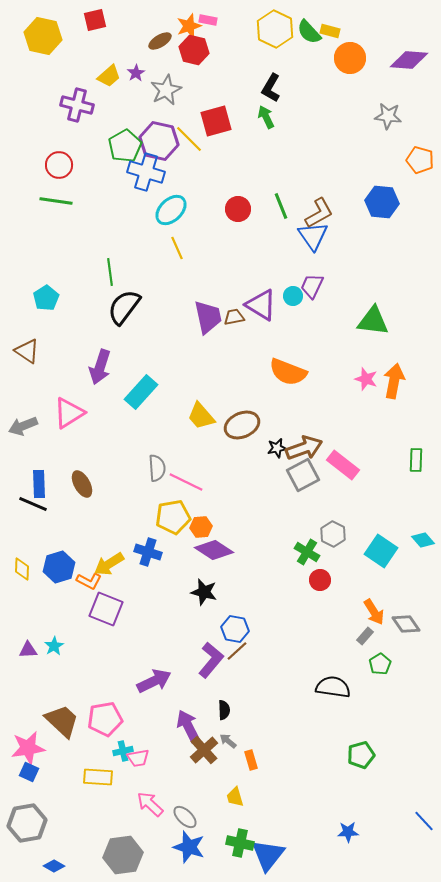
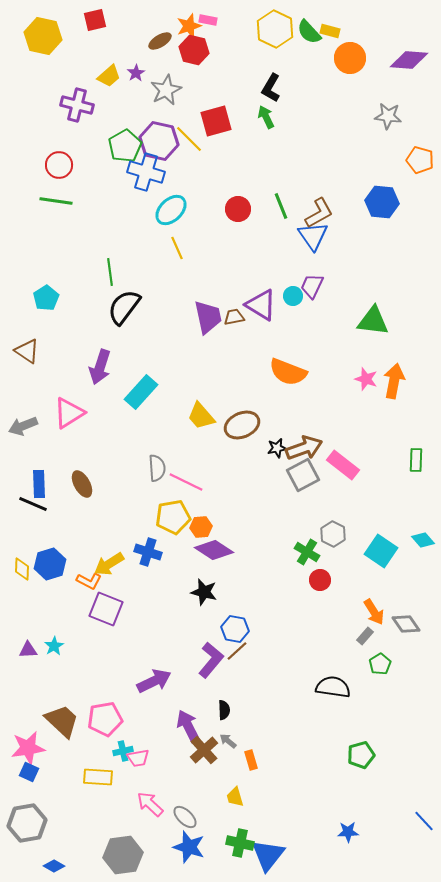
blue hexagon at (59, 567): moved 9 px left, 3 px up
